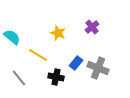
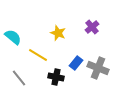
cyan semicircle: moved 1 px right
